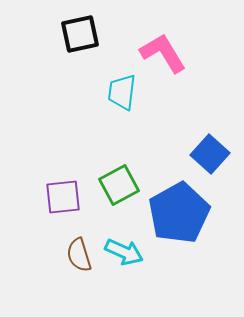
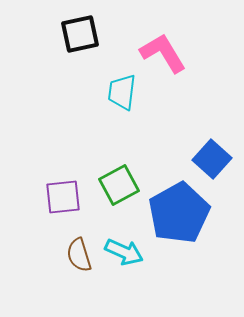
blue square: moved 2 px right, 5 px down
